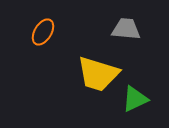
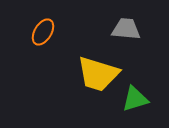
green triangle: rotated 8 degrees clockwise
